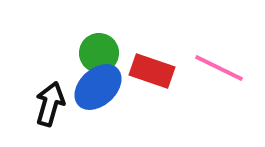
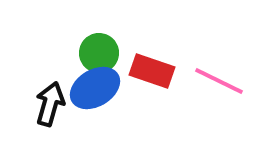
pink line: moved 13 px down
blue ellipse: moved 3 px left, 1 px down; rotated 12 degrees clockwise
